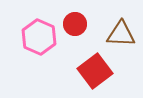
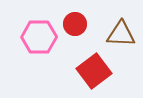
pink hexagon: rotated 24 degrees counterclockwise
red square: moved 1 px left
